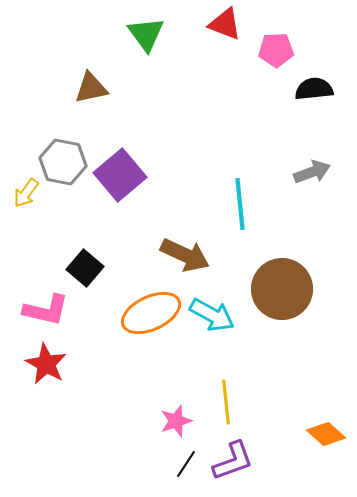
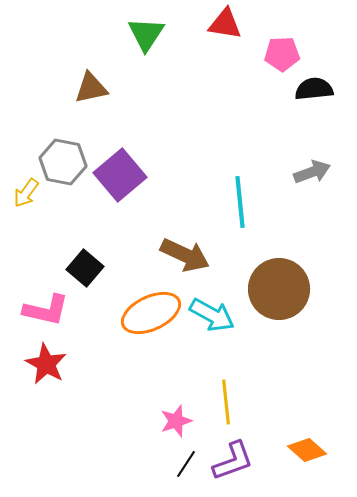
red triangle: rotated 12 degrees counterclockwise
green triangle: rotated 9 degrees clockwise
pink pentagon: moved 6 px right, 4 px down
cyan line: moved 2 px up
brown circle: moved 3 px left
orange diamond: moved 19 px left, 16 px down
